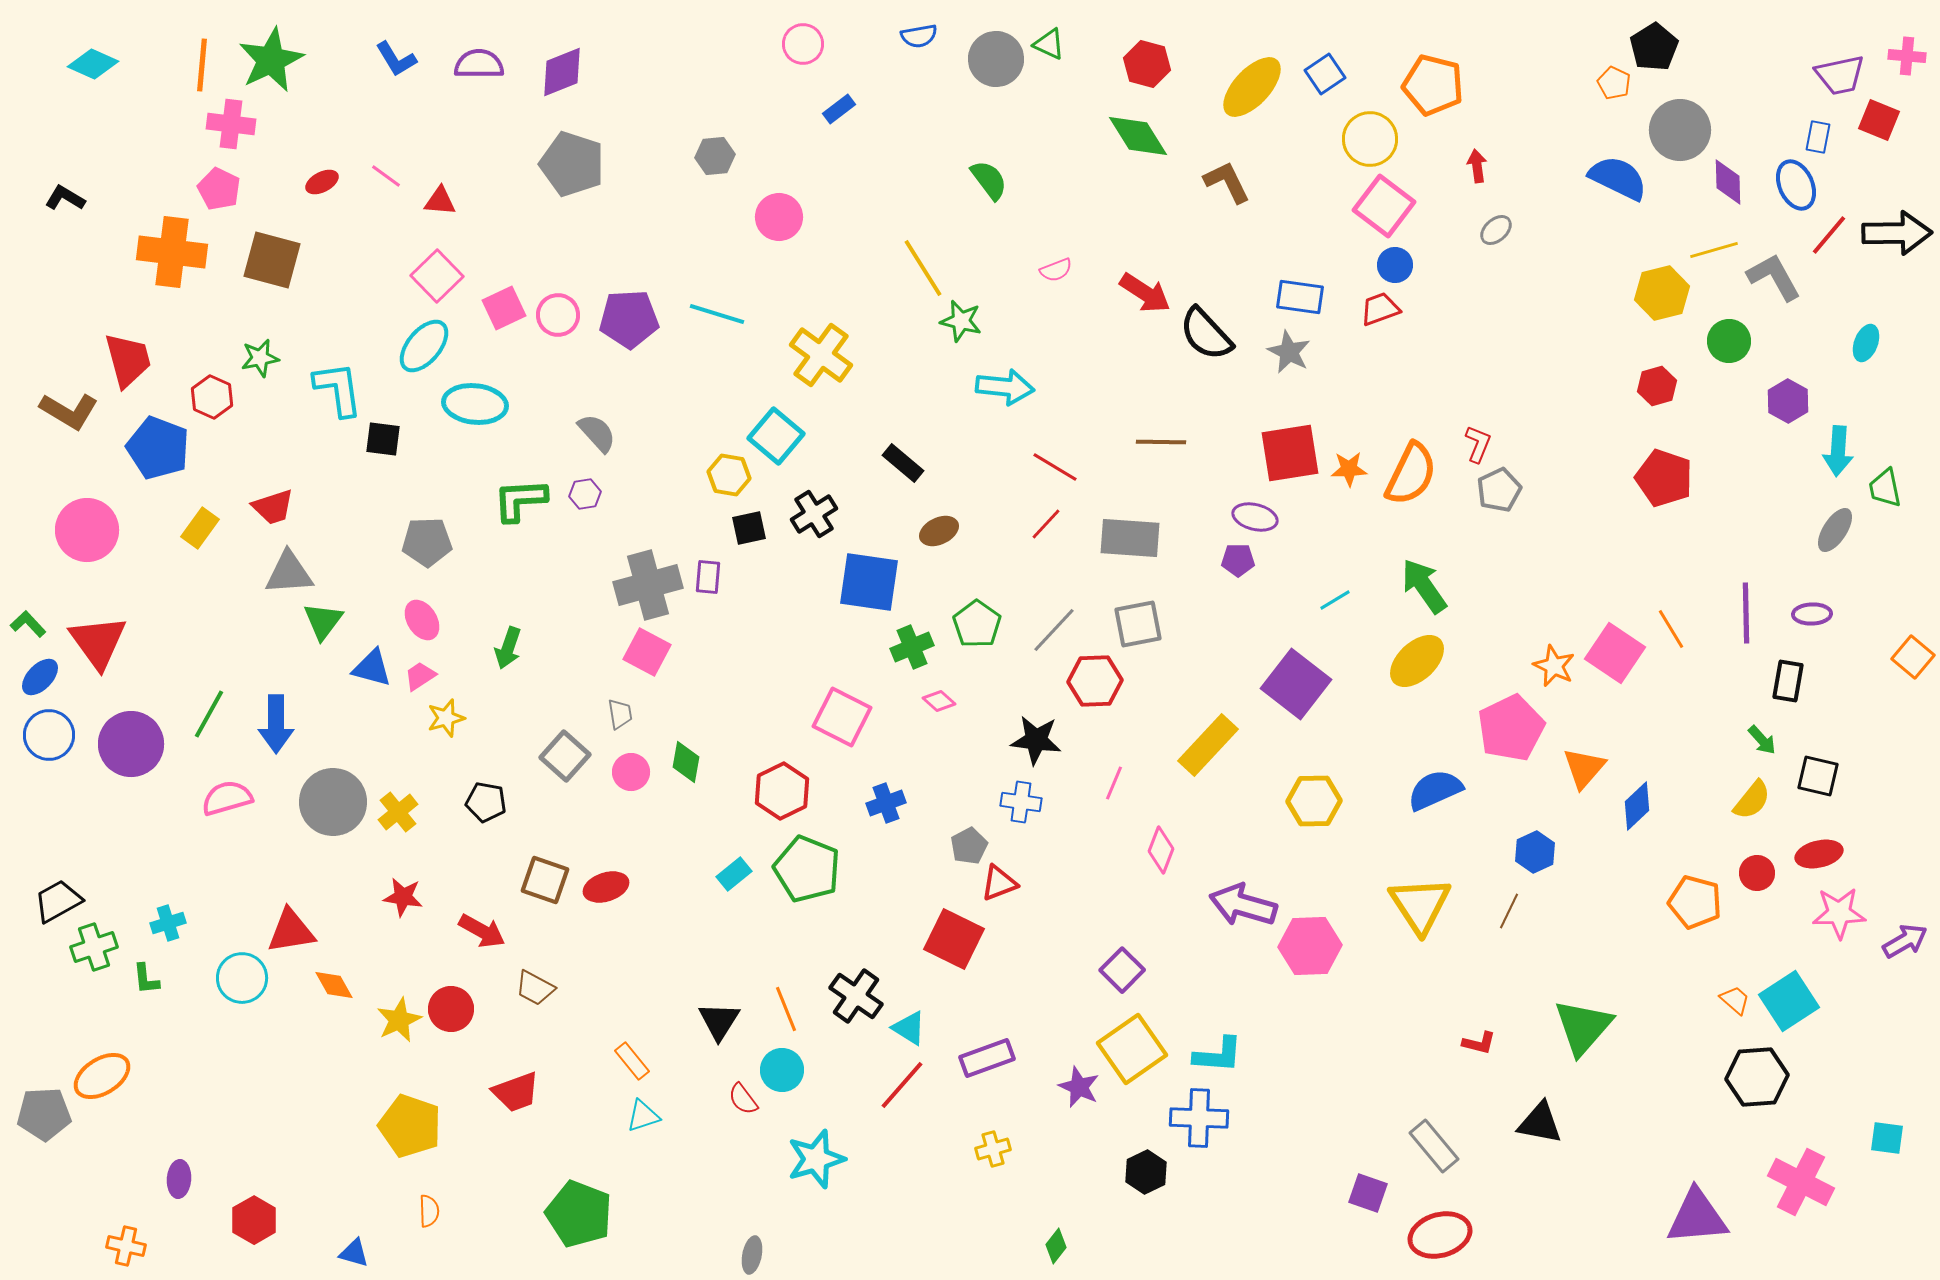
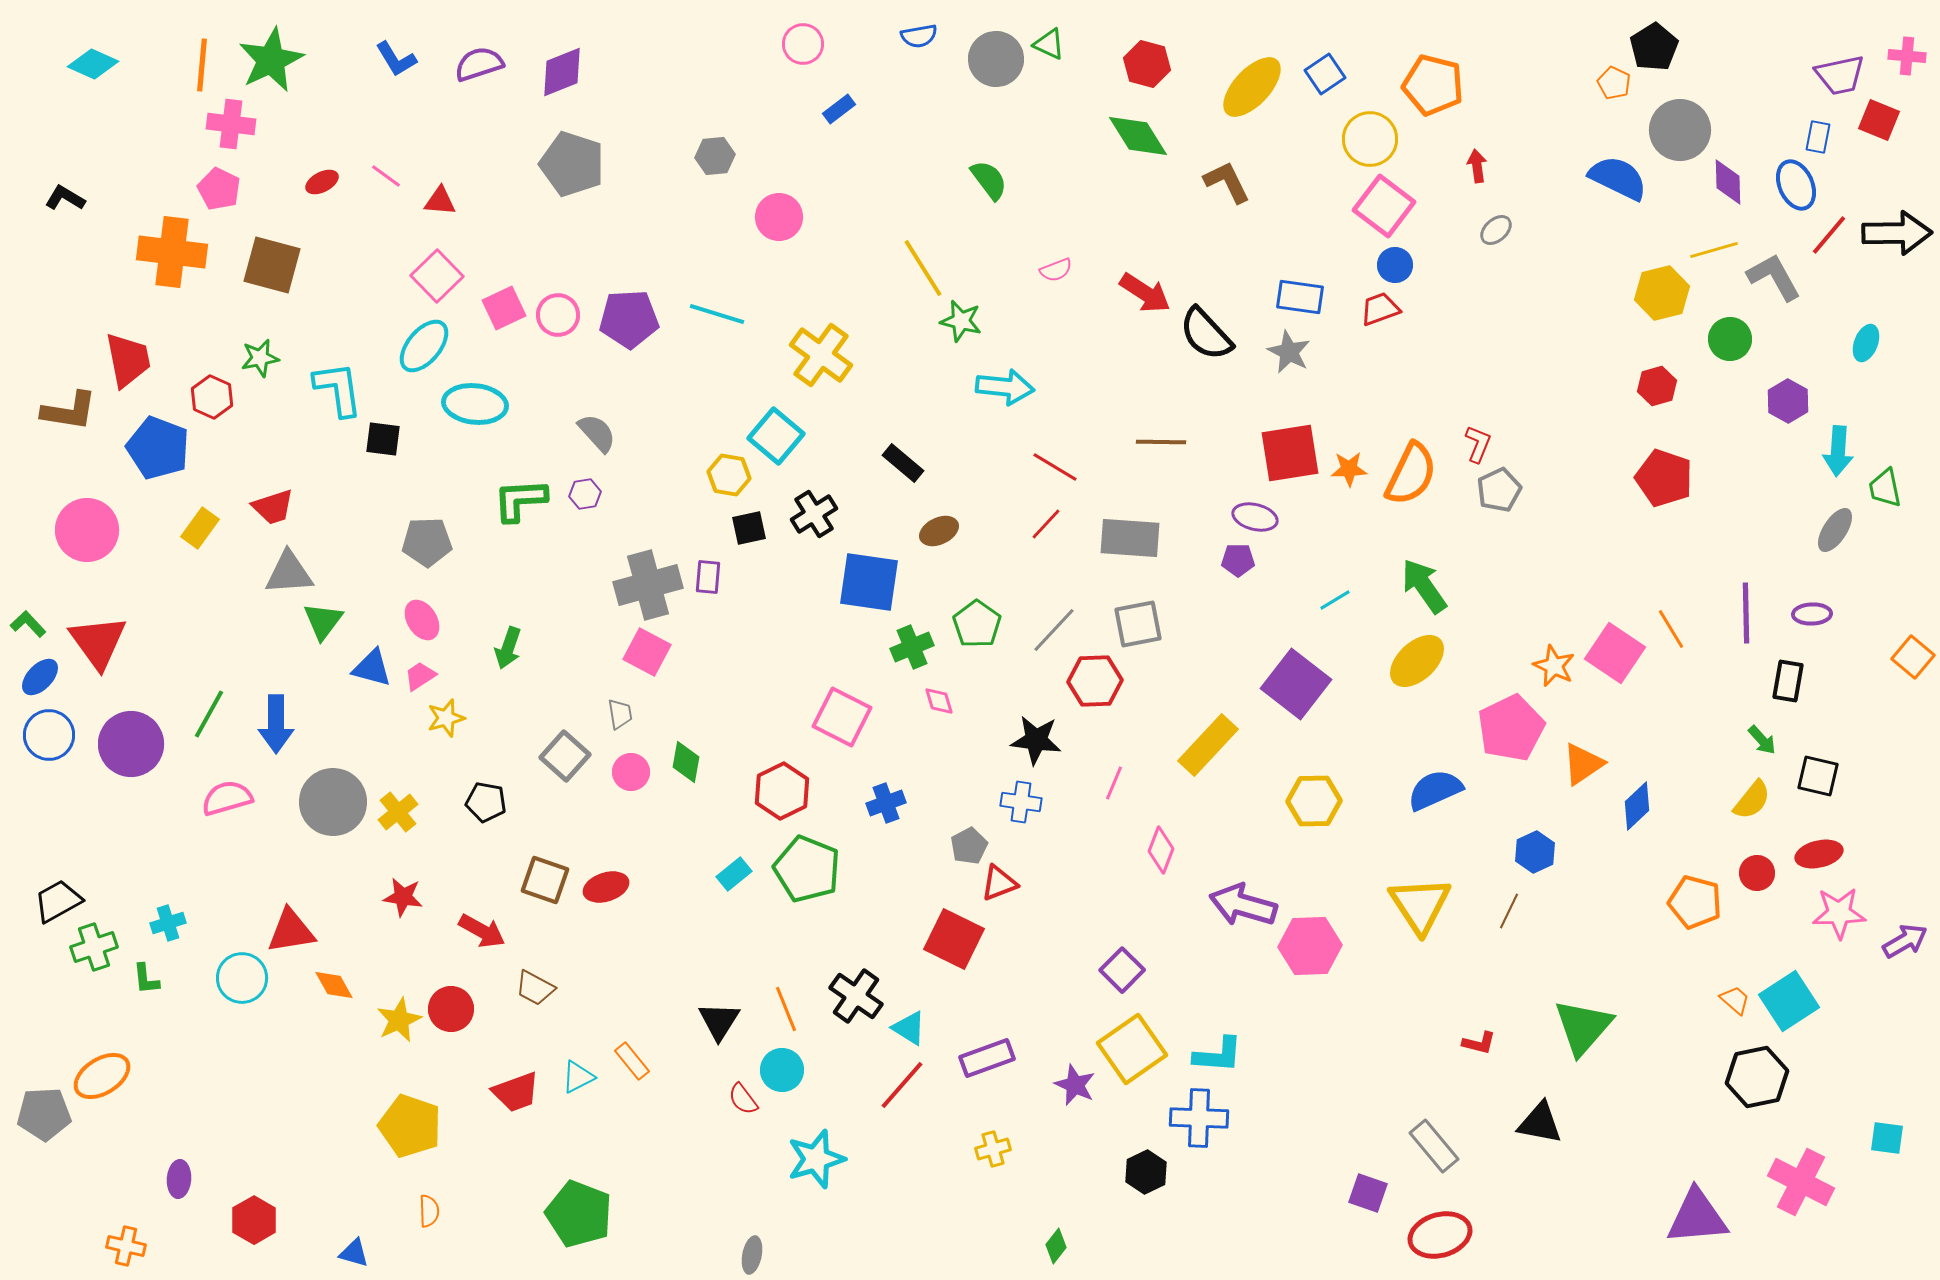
purple semicircle at (479, 64): rotated 18 degrees counterclockwise
brown square at (272, 260): moved 5 px down
green circle at (1729, 341): moved 1 px right, 2 px up
red trapezoid at (128, 360): rotated 4 degrees clockwise
brown L-shape at (69, 411): rotated 22 degrees counterclockwise
pink diamond at (939, 701): rotated 32 degrees clockwise
orange triangle at (1584, 768): moved 1 px left, 4 px up; rotated 15 degrees clockwise
black hexagon at (1757, 1077): rotated 8 degrees counterclockwise
purple star at (1079, 1087): moved 4 px left, 2 px up
cyan triangle at (643, 1116): moved 65 px left, 39 px up; rotated 9 degrees counterclockwise
